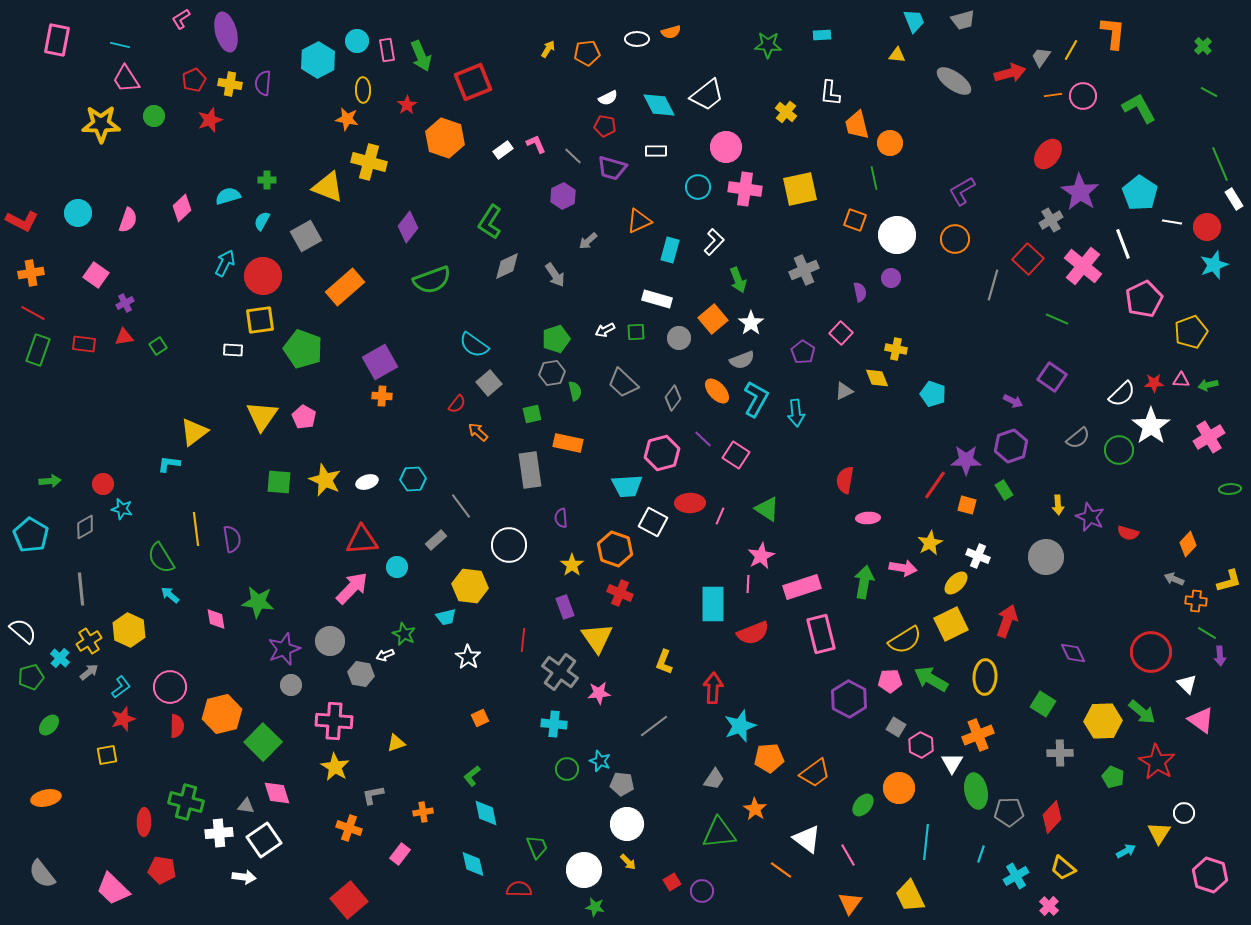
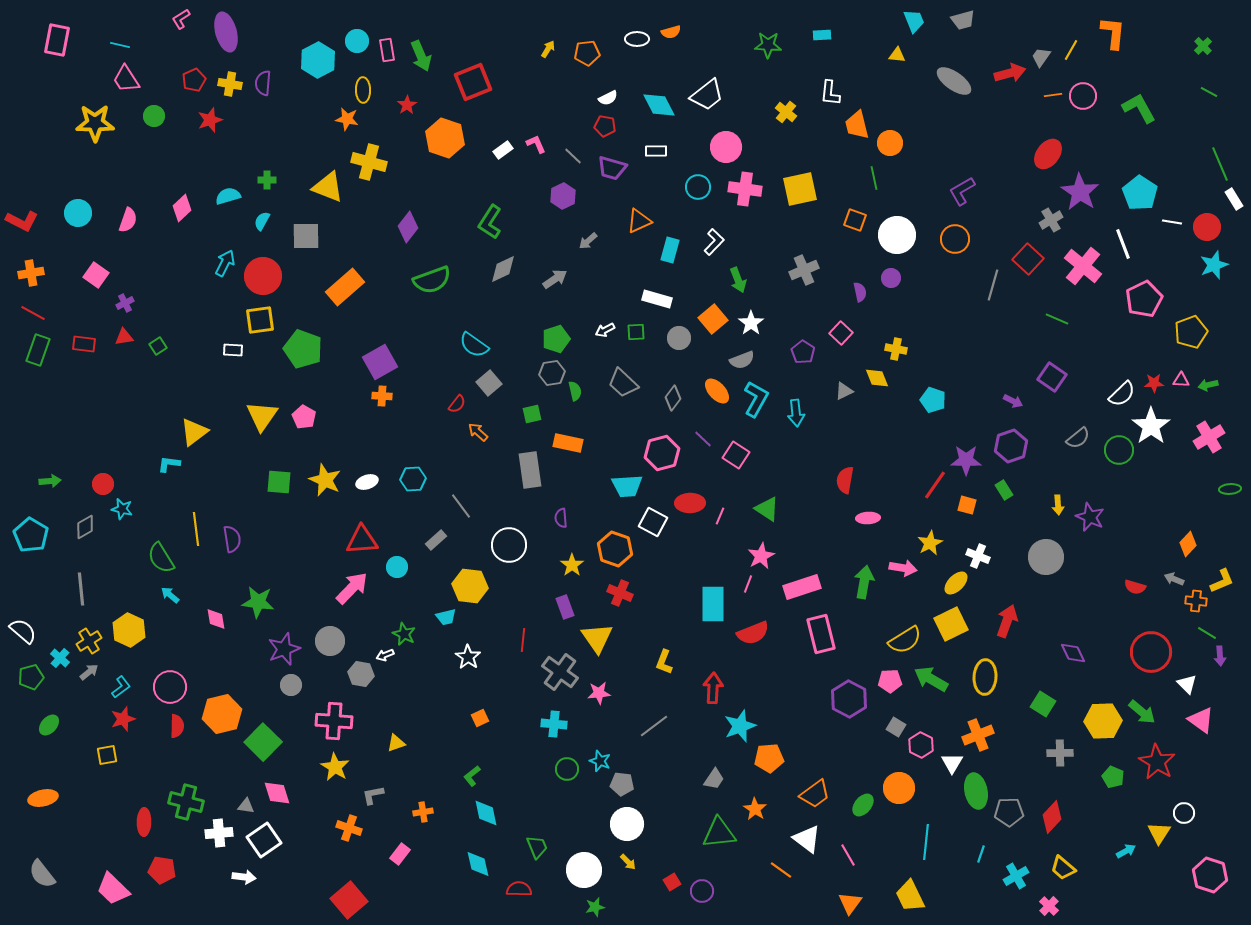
yellow star at (101, 124): moved 6 px left, 1 px up
gray square at (306, 236): rotated 28 degrees clockwise
gray diamond at (507, 266): moved 4 px left, 3 px down
gray arrow at (555, 275): moved 4 px down; rotated 90 degrees counterclockwise
cyan pentagon at (933, 394): moved 6 px down
red semicircle at (1128, 533): moved 7 px right, 54 px down
yellow L-shape at (1229, 581): moved 7 px left; rotated 8 degrees counterclockwise
pink line at (748, 584): rotated 18 degrees clockwise
orange trapezoid at (815, 773): moved 21 px down
orange ellipse at (46, 798): moved 3 px left
cyan diamond at (473, 864): moved 5 px right
green star at (595, 907): rotated 24 degrees counterclockwise
